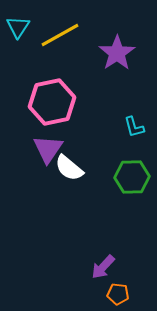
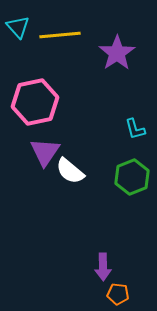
cyan triangle: rotated 15 degrees counterclockwise
yellow line: rotated 24 degrees clockwise
pink hexagon: moved 17 px left
cyan L-shape: moved 1 px right, 2 px down
purple triangle: moved 3 px left, 3 px down
white semicircle: moved 1 px right, 3 px down
green hexagon: rotated 20 degrees counterclockwise
purple arrow: rotated 44 degrees counterclockwise
